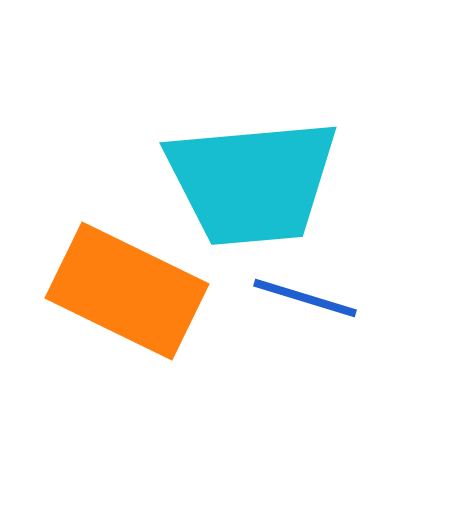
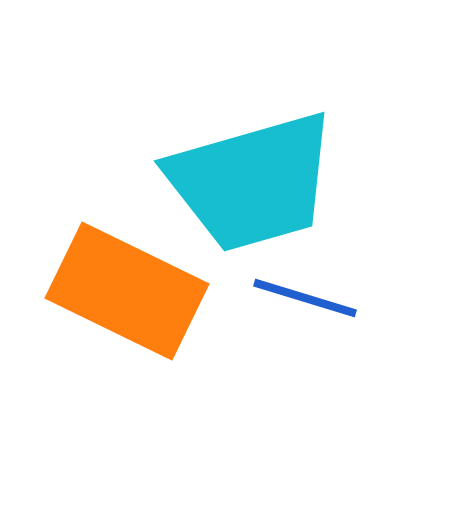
cyan trapezoid: rotated 11 degrees counterclockwise
